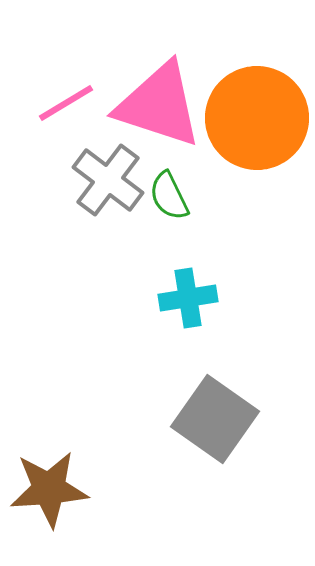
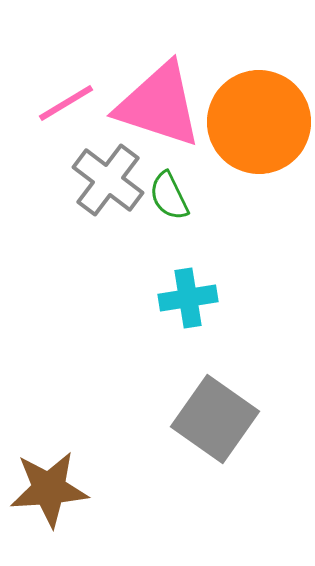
orange circle: moved 2 px right, 4 px down
